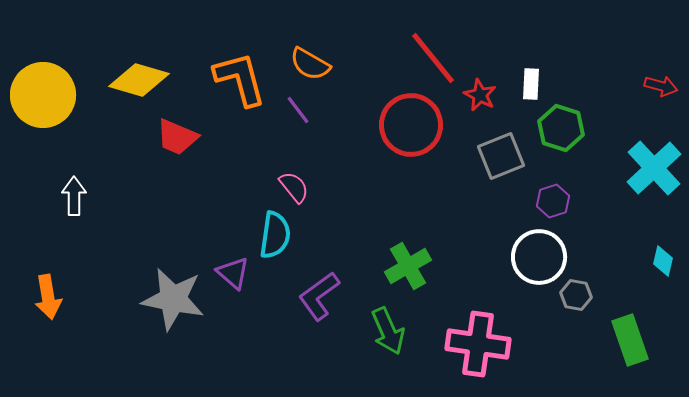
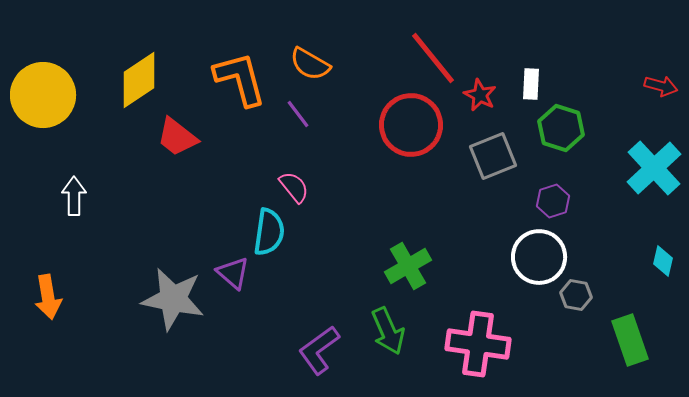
yellow diamond: rotated 50 degrees counterclockwise
purple line: moved 4 px down
red trapezoid: rotated 15 degrees clockwise
gray square: moved 8 px left
cyan semicircle: moved 6 px left, 3 px up
purple L-shape: moved 54 px down
